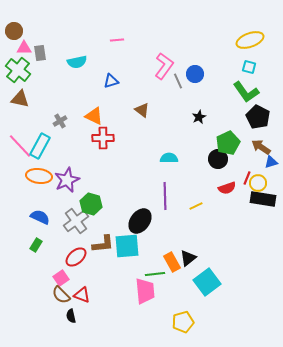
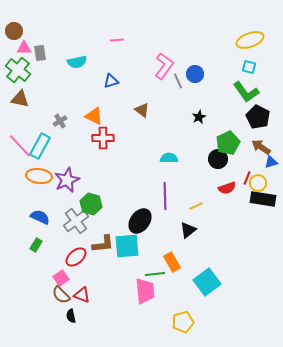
black triangle at (188, 258): moved 28 px up
